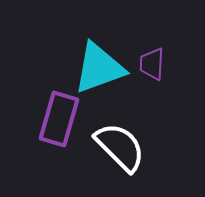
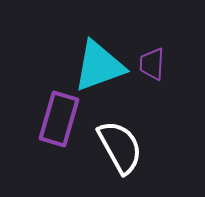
cyan triangle: moved 2 px up
white semicircle: rotated 16 degrees clockwise
